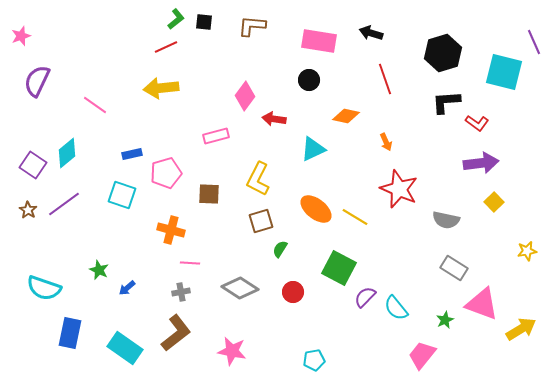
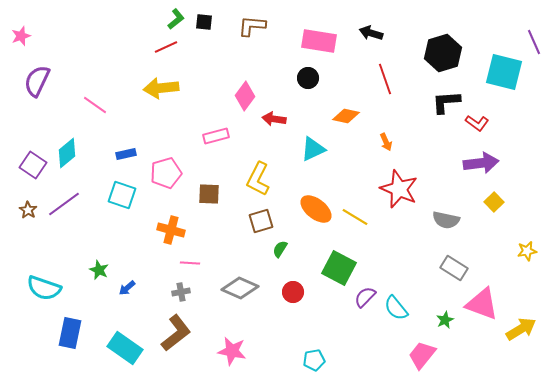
black circle at (309, 80): moved 1 px left, 2 px up
blue rectangle at (132, 154): moved 6 px left
gray diamond at (240, 288): rotated 9 degrees counterclockwise
